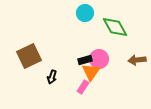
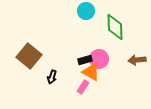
cyan circle: moved 1 px right, 2 px up
green diamond: rotated 28 degrees clockwise
brown square: rotated 25 degrees counterclockwise
orange triangle: rotated 36 degrees counterclockwise
